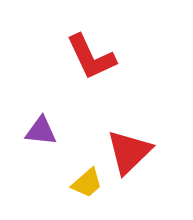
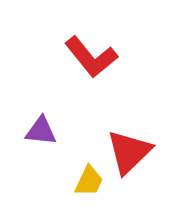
red L-shape: rotated 14 degrees counterclockwise
yellow trapezoid: moved 2 px right, 2 px up; rotated 24 degrees counterclockwise
